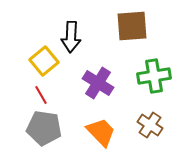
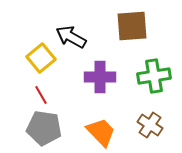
black arrow: rotated 116 degrees clockwise
yellow square: moved 3 px left, 3 px up
purple cross: moved 2 px right, 6 px up; rotated 32 degrees counterclockwise
